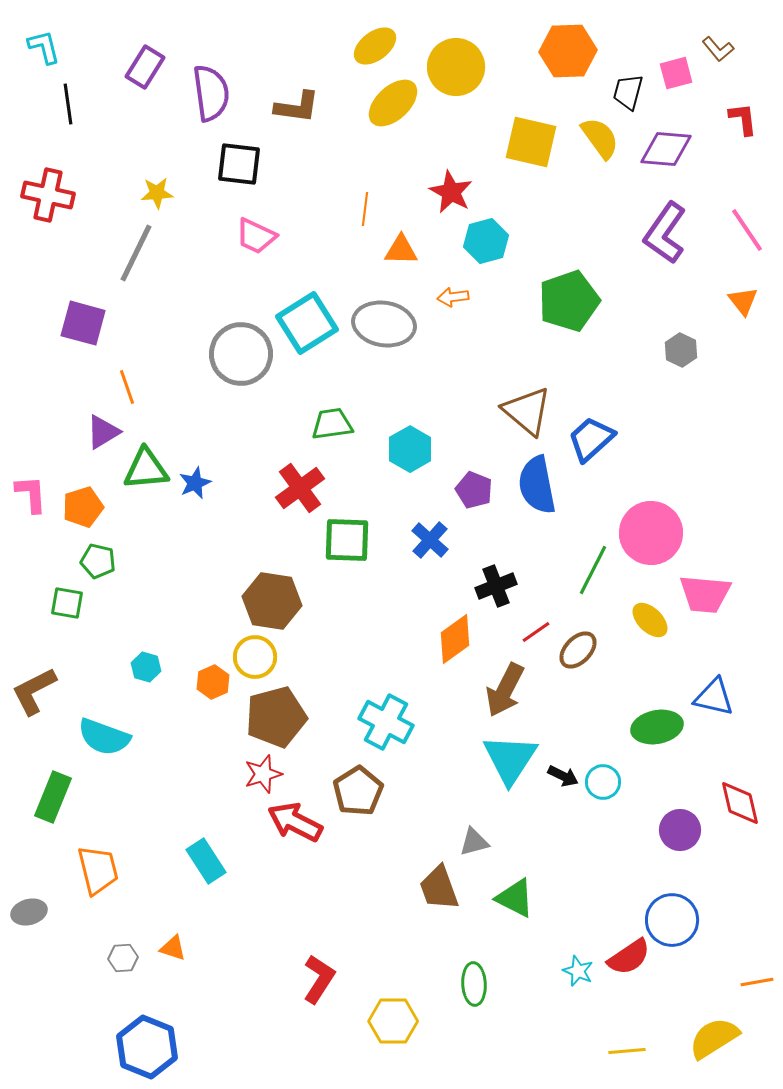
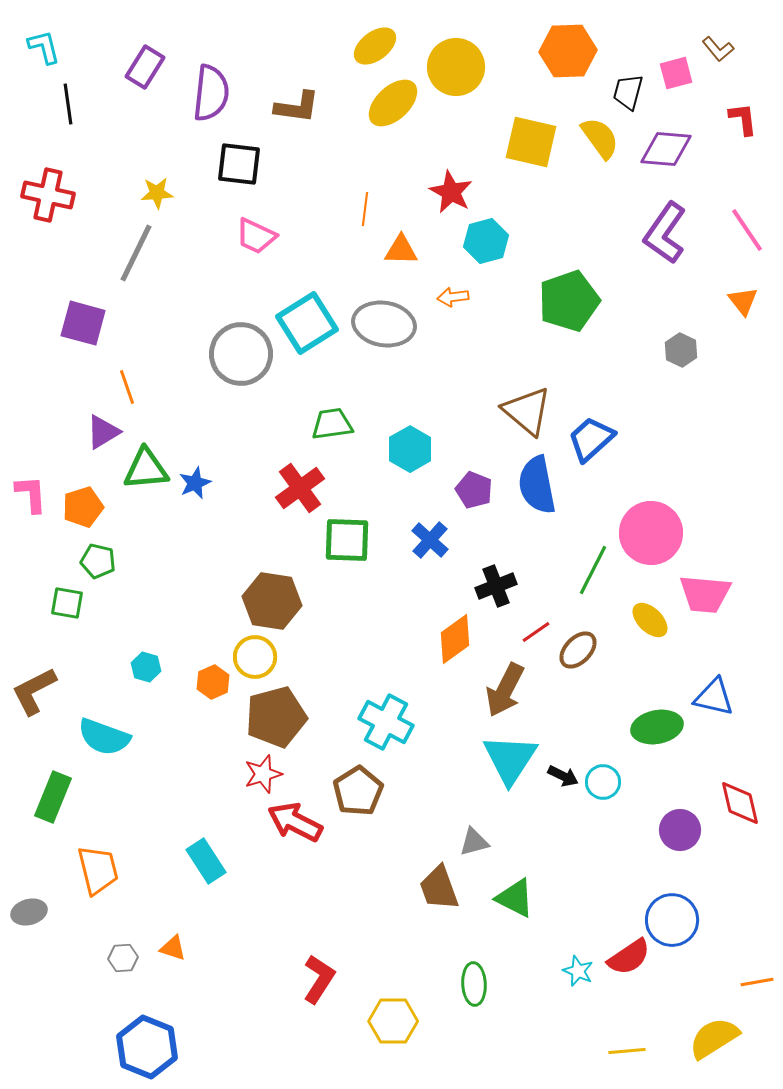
purple semicircle at (211, 93): rotated 14 degrees clockwise
